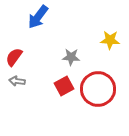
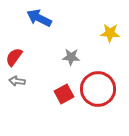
blue arrow: moved 1 px right, 1 px down; rotated 80 degrees clockwise
yellow star: moved 7 px up
red square: moved 8 px down
